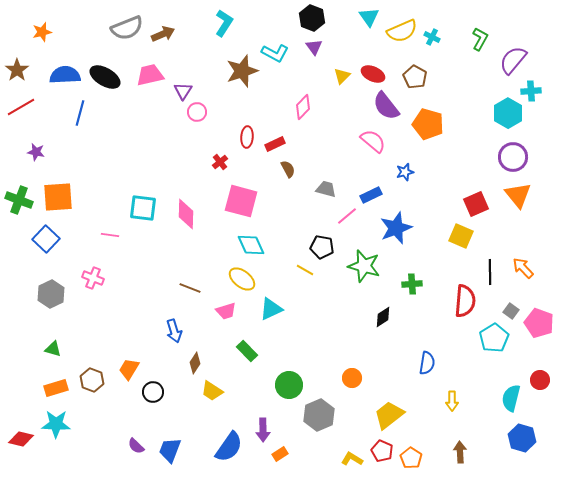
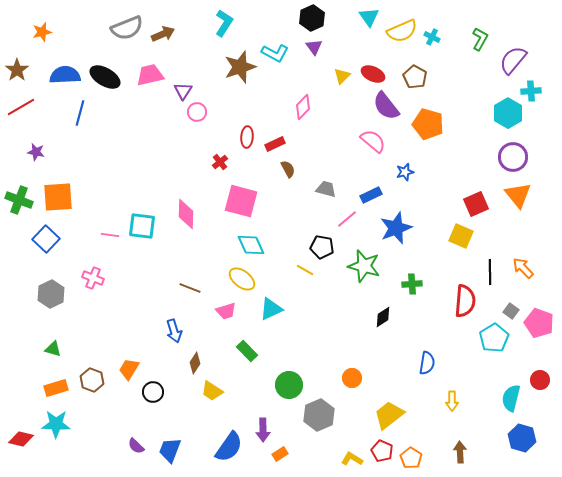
black hexagon at (312, 18): rotated 15 degrees clockwise
brown star at (242, 71): moved 2 px left, 4 px up
cyan square at (143, 208): moved 1 px left, 18 px down
pink line at (347, 216): moved 3 px down
